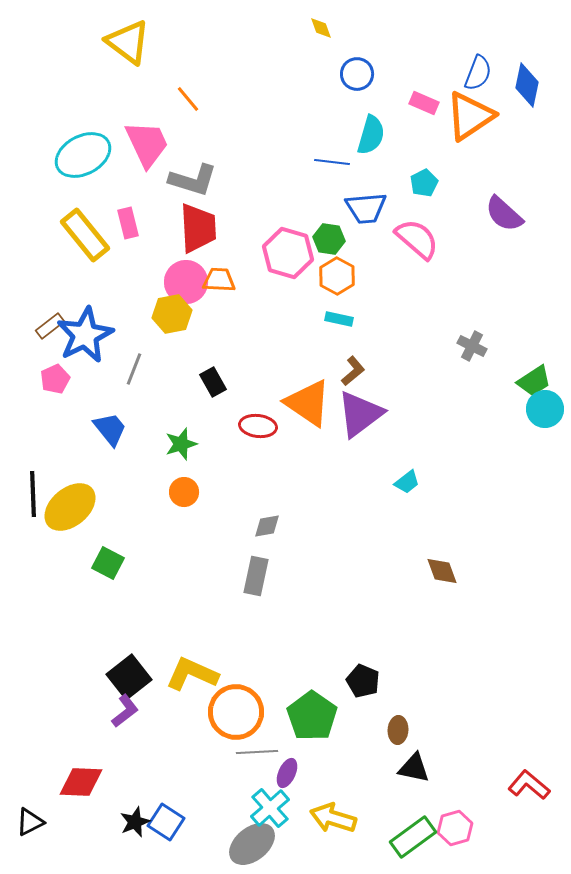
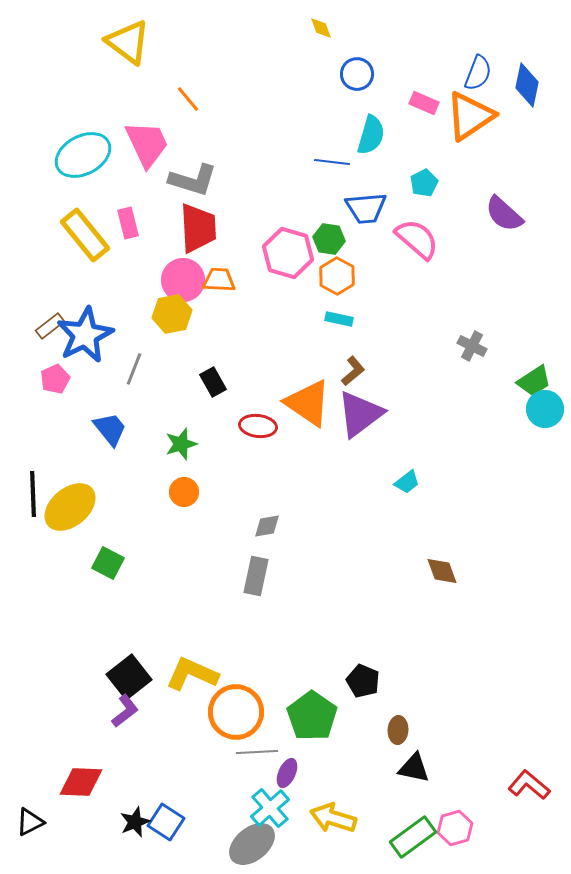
pink circle at (186, 282): moved 3 px left, 2 px up
